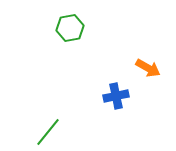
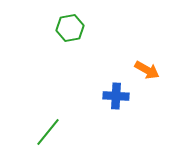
orange arrow: moved 1 px left, 2 px down
blue cross: rotated 15 degrees clockwise
